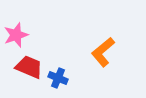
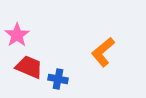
pink star: moved 1 px right; rotated 15 degrees counterclockwise
blue cross: moved 1 px down; rotated 12 degrees counterclockwise
